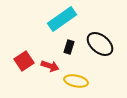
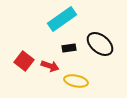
black rectangle: moved 1 px down; rotated 64 degrees clockwise
red square: rotated 18 degrees counterclockwise
